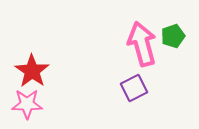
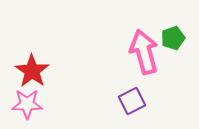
green pentagon: moved 2 px down
pink arrow: moved 2 px right, 8 px down
purple square: moved 2 px left, 13 px down
